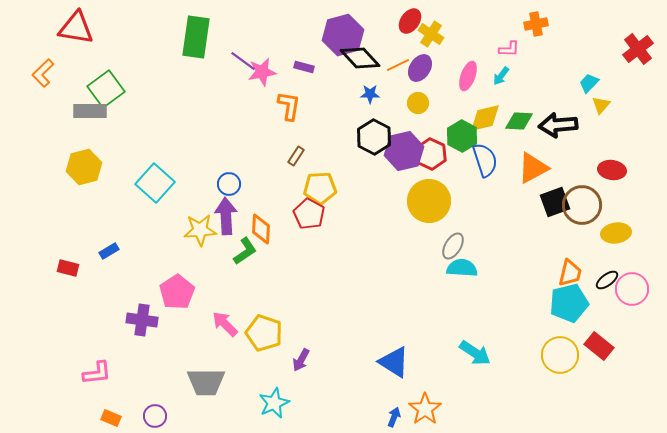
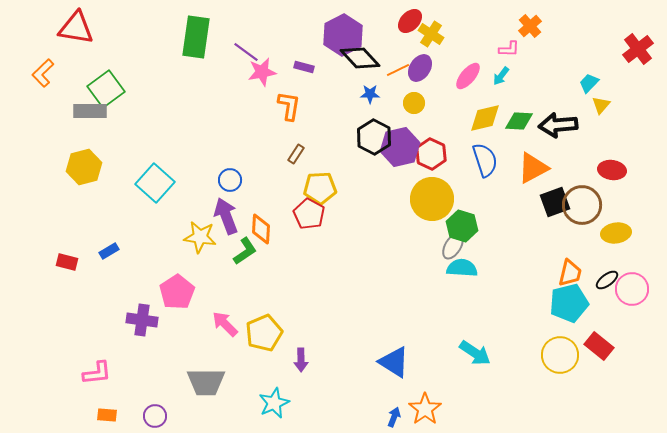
red ellipse at (410, 21): rotated 10 degrees clockwise
orange cross at (536, 24): moved 6 px left, 2 px down; rotated 30 degrees counterclockwise
purple hexagon at (343, 35): rotated 12 degrees counterclockwise
purple line at (243, 61): moved 3 px right, 9 px up
orange line at (398, 65): moved 5 px down
pink ellipse at (468, 76): rotated 20 degrees clockwise
yellow circle at (418, 103): moved 4 px left
green hexagon at (462, 136): moved 90 px down; rotated 12 degrees counterclockwise
purple hexagon at (404, 151): moved 4 px left, 4 px up
brown rectangle at (296, 156): moved 2 px up
blue circle at (229, 184): moved 1 px right, 4 px up
yellow circle at (429, 201): moved 3 px right, 2 px up
purple arrow at (226, 216): rotated 18 degrees counterclockwise
yellow star at (200, 230): moved 7 px down; rotated 12 degrees clockwise
red rectangle at (68, 268): moved 1 px left, 6 px up
yellow pentagon at (264, 333): rotated 30 degrees clockwise
purple arrow at (301, 360): rotated 30 degrees counterclockwise
orange rectangle at (111, 418): moved 4 px left, 3 px up; rotated 18 degrees counterclockwise
